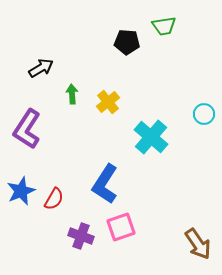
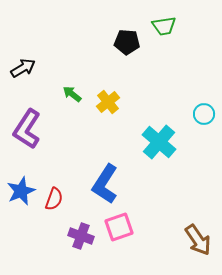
black arrow: moved 18 px left
green arrow: rotated 48 degrees counterclockwise
cyan cross: moved 8 px right, 5 px down
red semicircle: rotated 10 degrees counterclockwise
pink square: moved 2 px left
brown arrow: moved 4 px up
